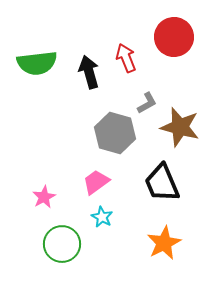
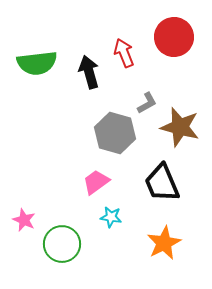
red arrow: moved 2 px left, 5 px up
pink star: moved 20 px left, 23 px down; rotated 20 degrees counterclockwise
cyan star: moved 9 px right; rotated 20 degrees counterclockwise
